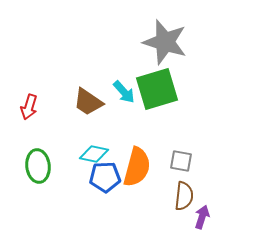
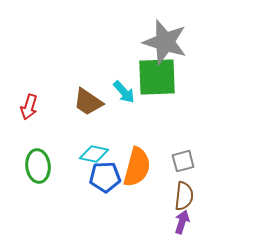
green square: moved 12 px up; rotated 15 degrees clockwise
gray square: moved 2 px right; rotated 25 degrees counterclockwise
purple arrow: moved 20 px left, 5 px down
